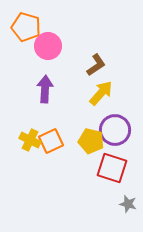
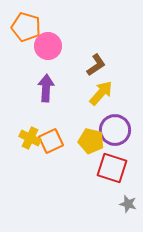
purple arrow: moved 1 px right, 1 px up
yellow cross: moved 2 px up
